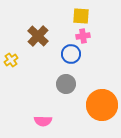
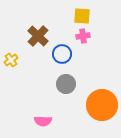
yellow square: moved 1 px right
blue circle: moved 9 px left
